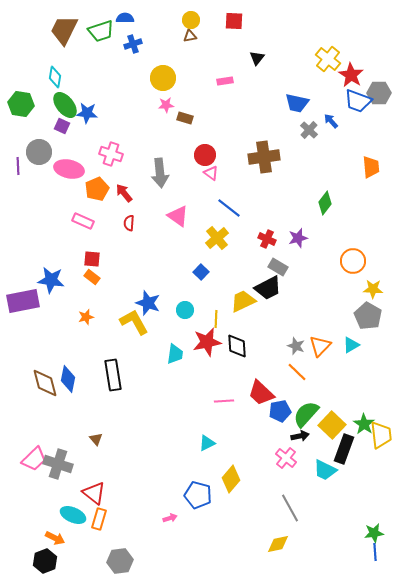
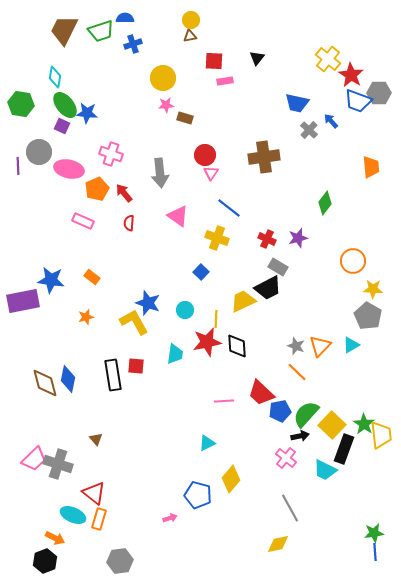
red square at (234, 21): moved 20 px left, 40 px down
pink triangle at (211, 173): rotated 28 degrees clockwise
yellow cross at (217, 238): rotated 30 degrees counterclockwise
red square at (92, 259): moved 44 px right, 107 px down
